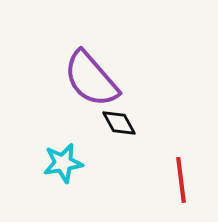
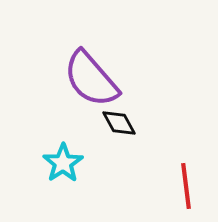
cyan star: rotated 24 degrees counterclockwise
red line: moved 5 px right, 6 px down
